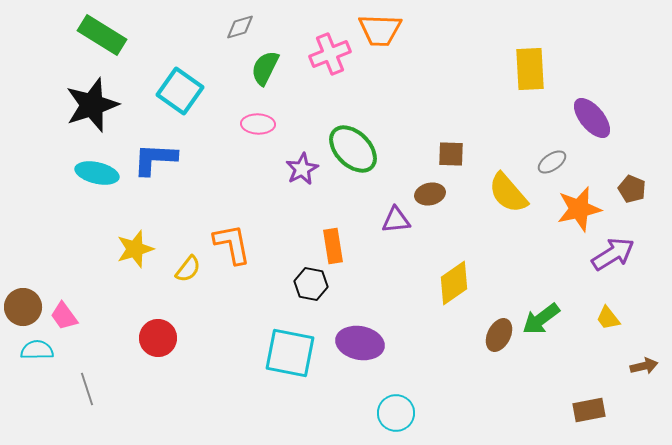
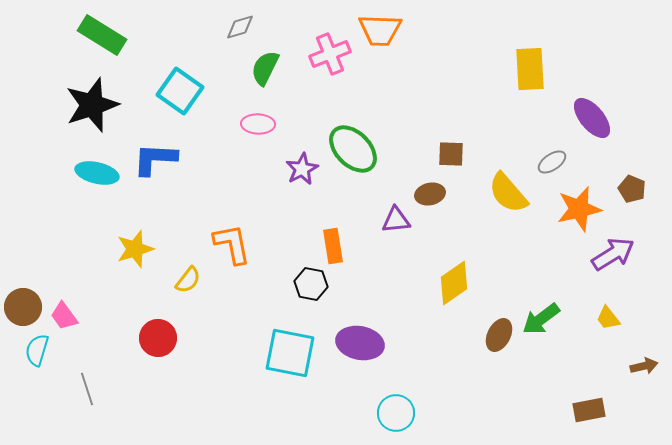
yellow semicircle at (188, 269): moved 11 px down
cyan semicircle at (37, 350): rotated 72 degrees counterclockwise
